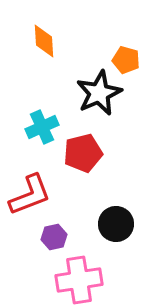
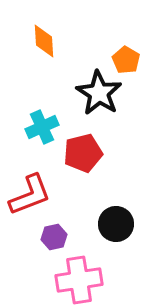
orange pentagon: rotated 16 degrees clockwise
black star: rotated 15 degrees counterclockwise
